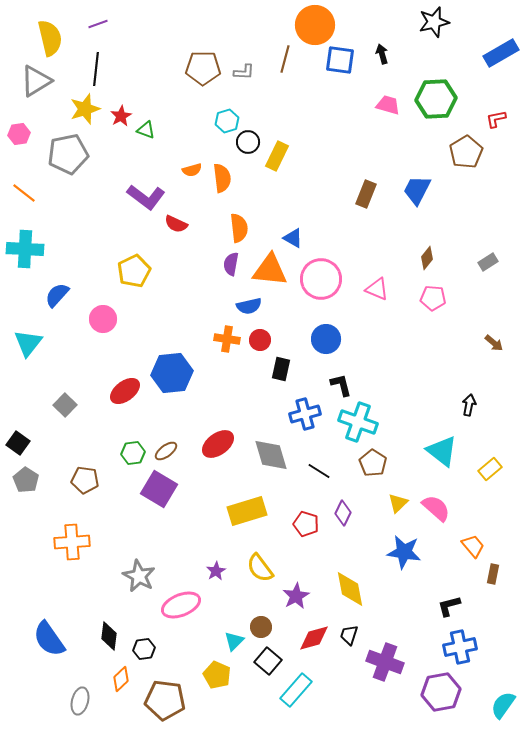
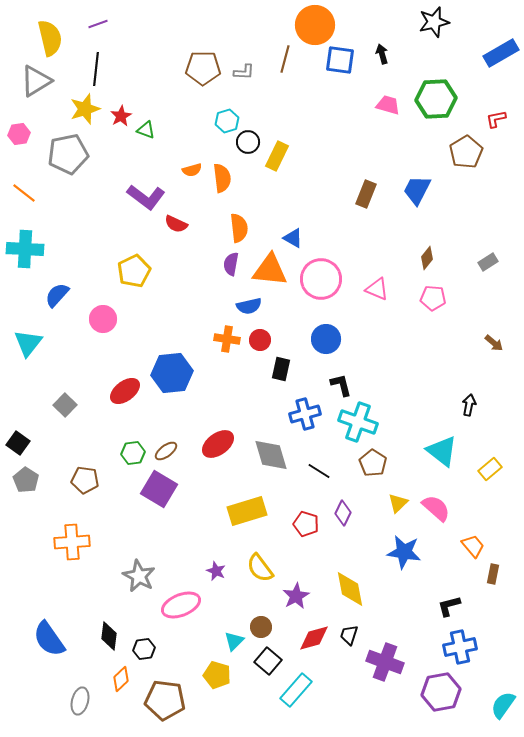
purple star at (216, 571): rotated 18 degrees counterclockwise
yellow pentagon at (217, 675): rotated 8 degrees counterclockwise
